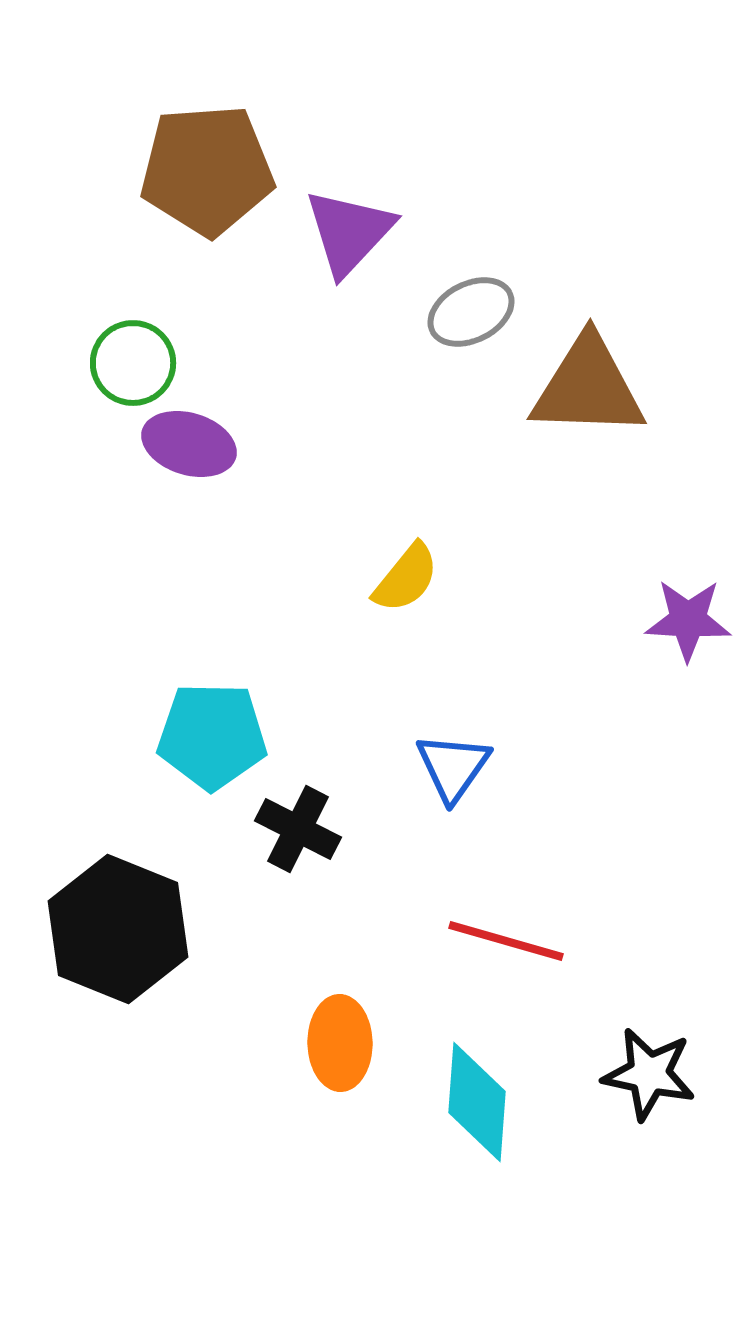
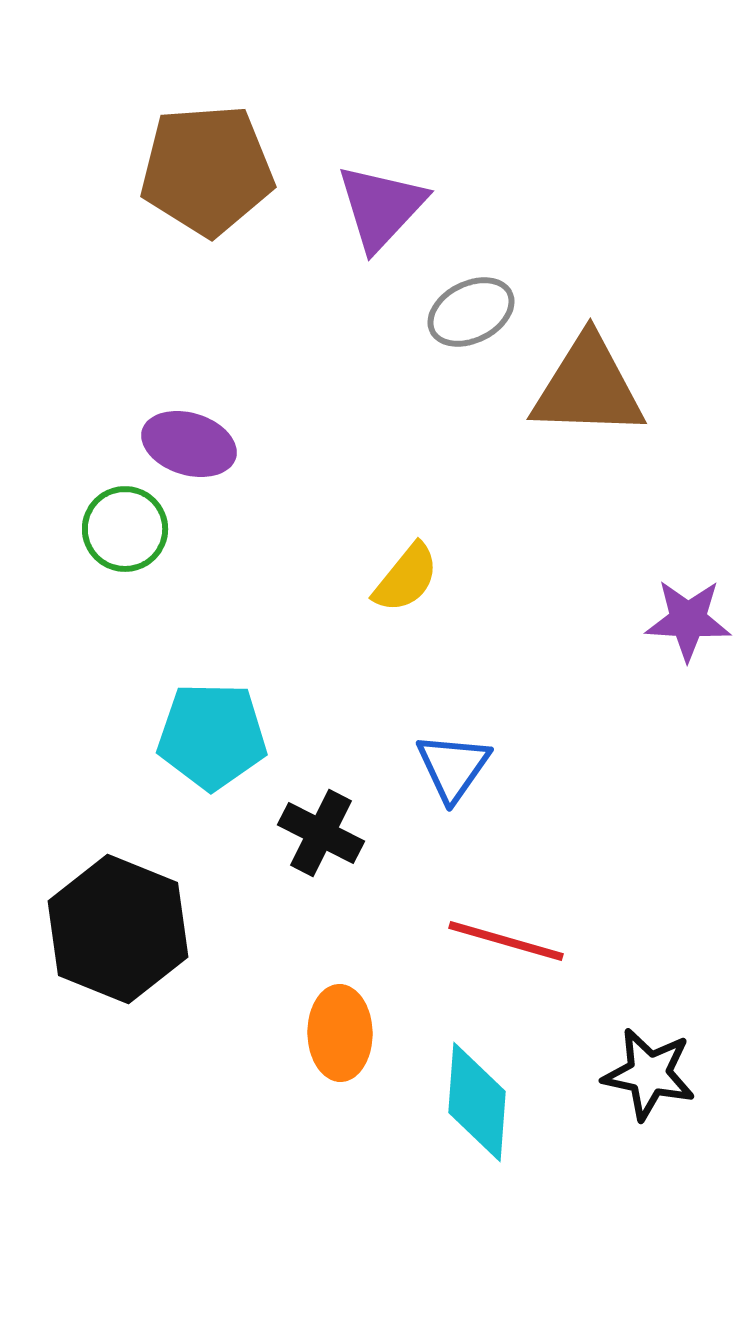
purple triangle: moved 32 px right, 25 px up
green circle: moved 8 px left, 166 px down
black cross: moved 23 px right, 4 px down
orange ellipse: moved 10 px up
